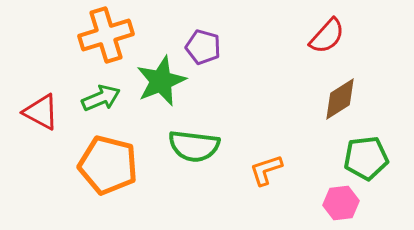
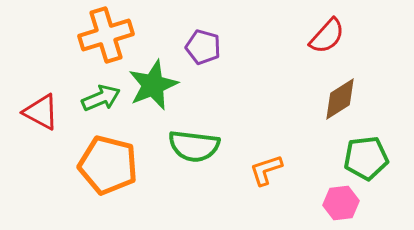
green star: moved 8 px left, 4 px down
